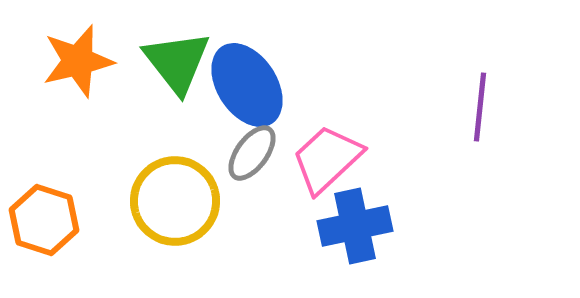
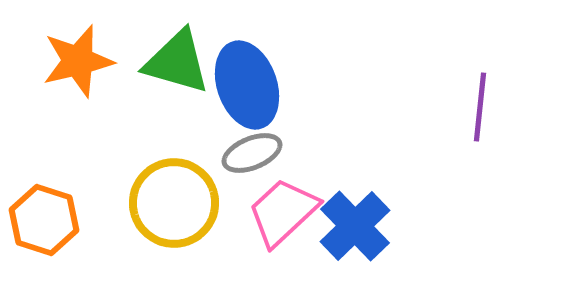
green triangle: rotated 36 degrees counterclockwise
blue ellipse: rotated 14 degrees clockwise
gray ellipse: rotated 32 degrees clockwise
pink trapezoid: moved 44 px left, 53 px down
yellow circle: moved 1 px left, 2 px down
blue cross: rotated 32 degrees counterclockwise
